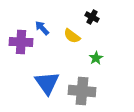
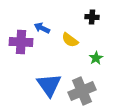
black cross: rotated 24 degrees counterclockwise
blue arrow: rotated 21 degrees counterclockwise
yellow semicircle: moved 2 px left, 4 px down
blue triangle: moved 2 px right, 2 px down
gray cross: rotated 28 degrees counterclockwise
